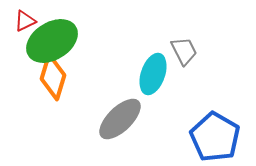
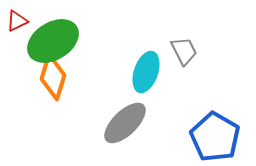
red triangle: moved 8 px left
green ellipse: moved 1 px right
cyan ellipse: moved 7 px left, 2 px up
gray ellipse: moved 5 px right, 4 px down
